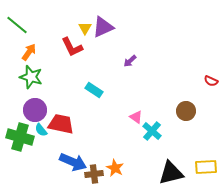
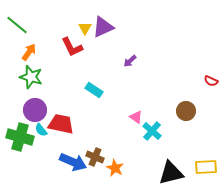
brown cross: moved 1 px right, 17 px up; rotated 30 degrees clockwise
